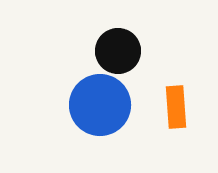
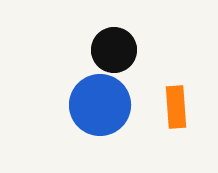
black circle: moved 4 px left, 1 px up
